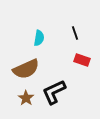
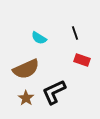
cyan semicircle: rotated 112 degrees clockwise
